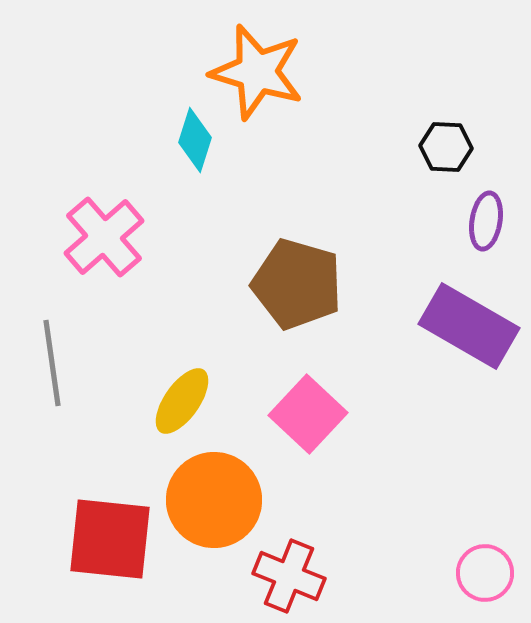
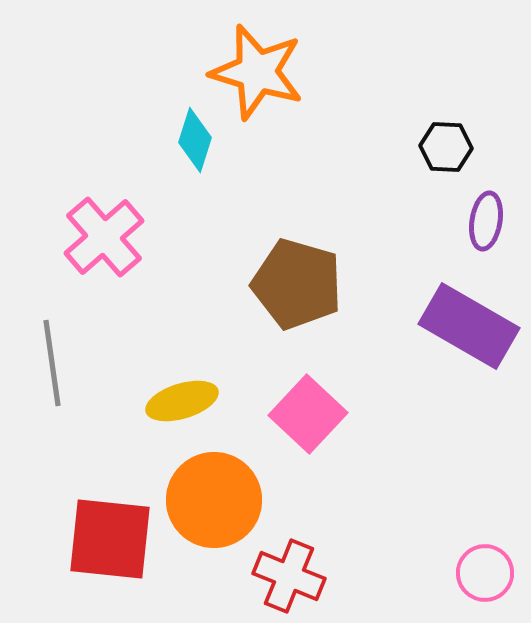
yellow ellipse: rotated 38 degrees clockwise
